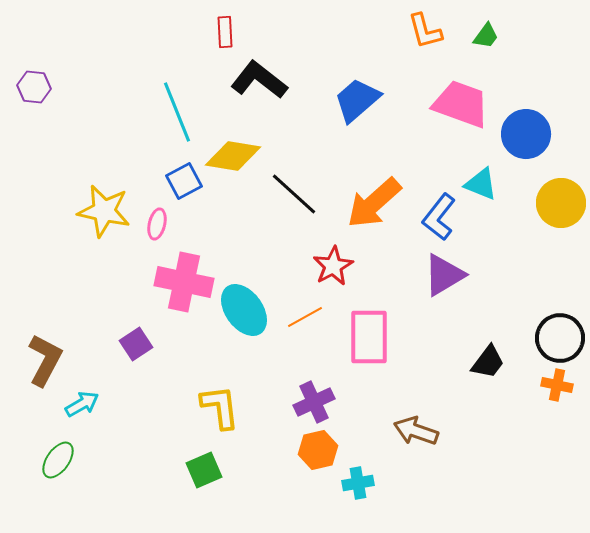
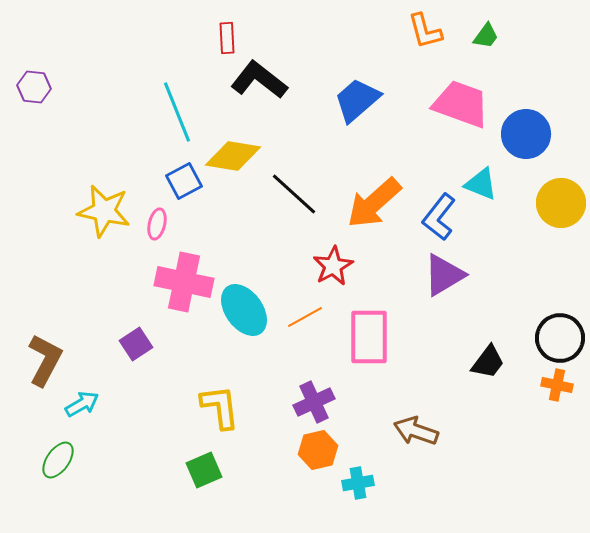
red rectangle: moved 2 px right, 6 px down
